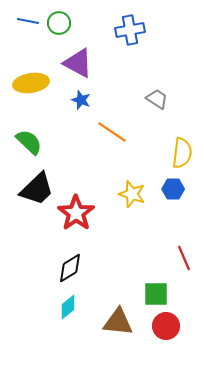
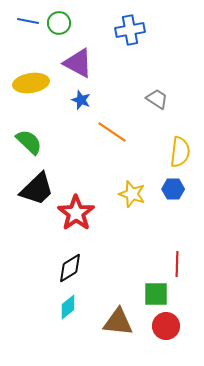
yellow semicircle: moved 2 px left, 1 px up
red line: moved 7 px left, 6 px down; rotated 25 degrees clockwise
